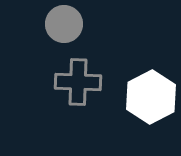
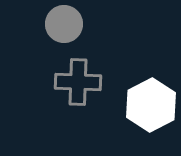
white hexagon: moved 8 px down
